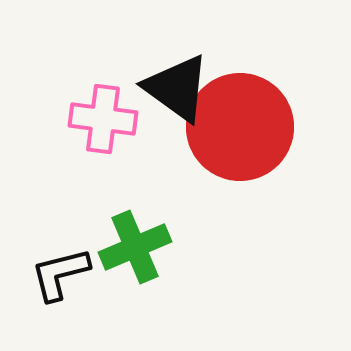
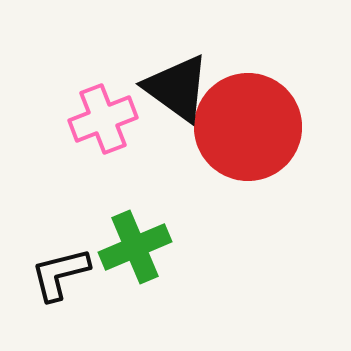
pink cross: rotated 28 degrees counterclockwise
red circle: moved 8 px right
